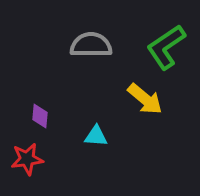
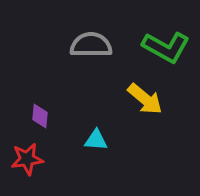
green L-shape: rotated 117 degrees counterclockwise
cyan triangle: moved 4 px down
